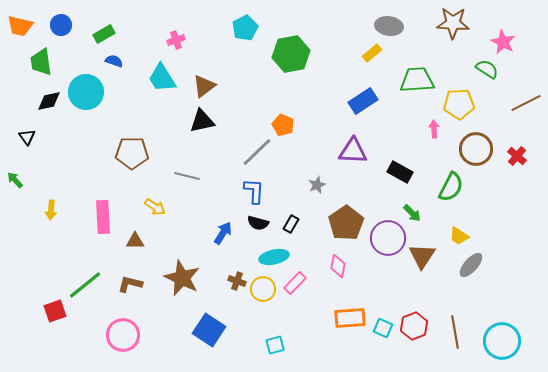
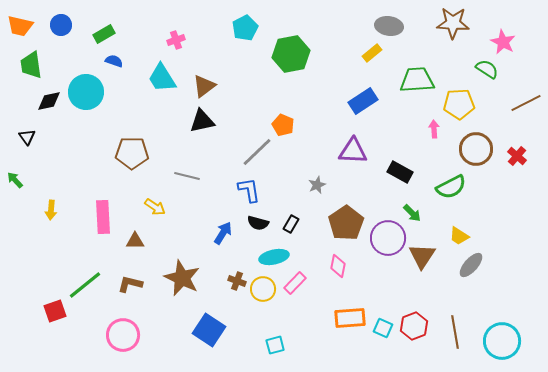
green trapezoid at (41, 62): moved 10 px left, 3 px down
green semicircle at (451, 187): rotated 36 degrees clockwise
blue L-shape at (254, 191): moved 5 px left, 1 px up; rotated 12 degrees counterclockwise
